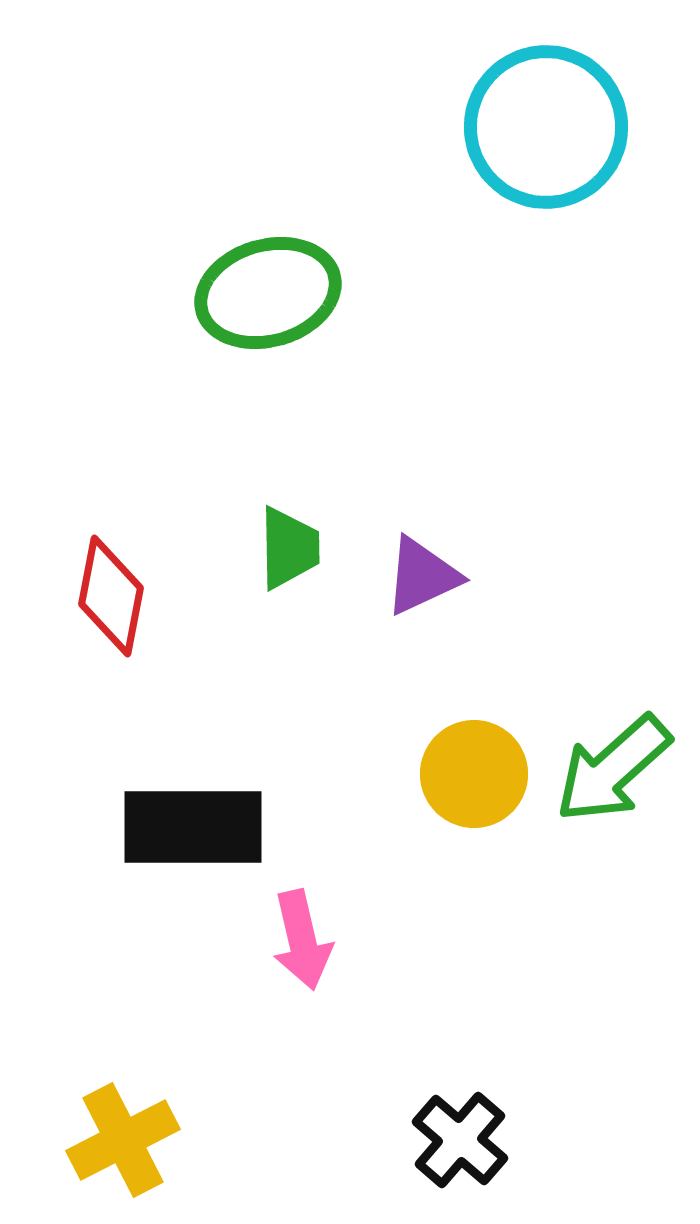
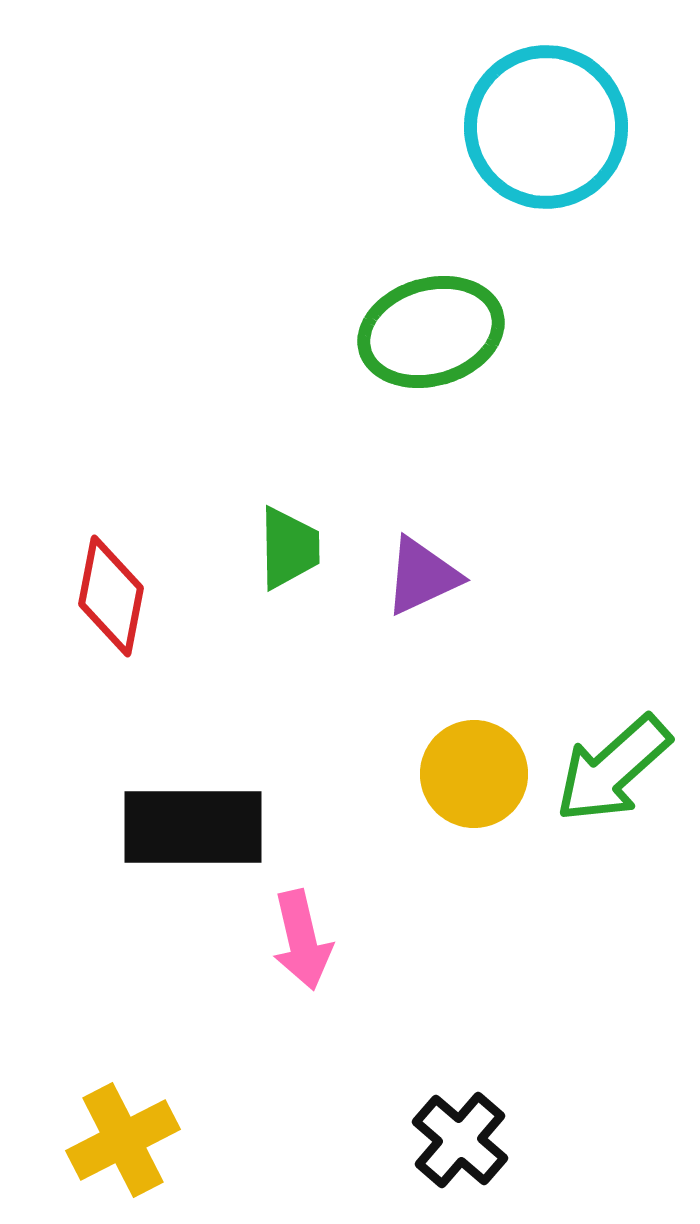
green ellipse: moved 163 px right, 39 px down
